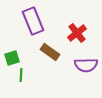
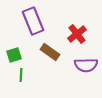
red cross: moved 1 px down
green square: moved 2 px right, 3 px up
